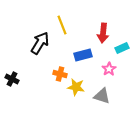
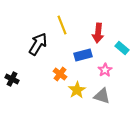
red arrow: moved 5 px left
black arrow: moved 2 px left, 1 px down
cyan rectangle: rotated 64 degrees clockwise
pink star: moved 4 px left, 1 px down
orange cross: rotated 24 degrees clockwise
yellow star: moved 1 px right, 3 px down; rotated 30 degrees clockwise
